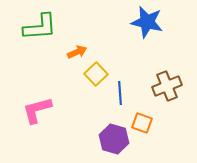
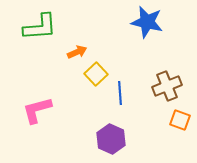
orange square: moved 38 px right, 3 px up
purple hexagon: moved 3 px left; rotated 8 degrees clockwise
